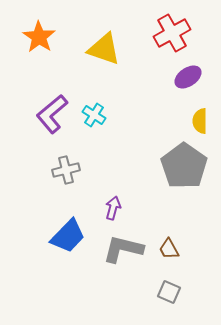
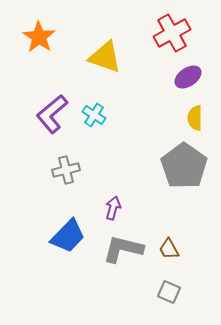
yellow triangle: moved 1 px right, 8 px down
yellow semicircle: moved 5 px left, 3 px up
